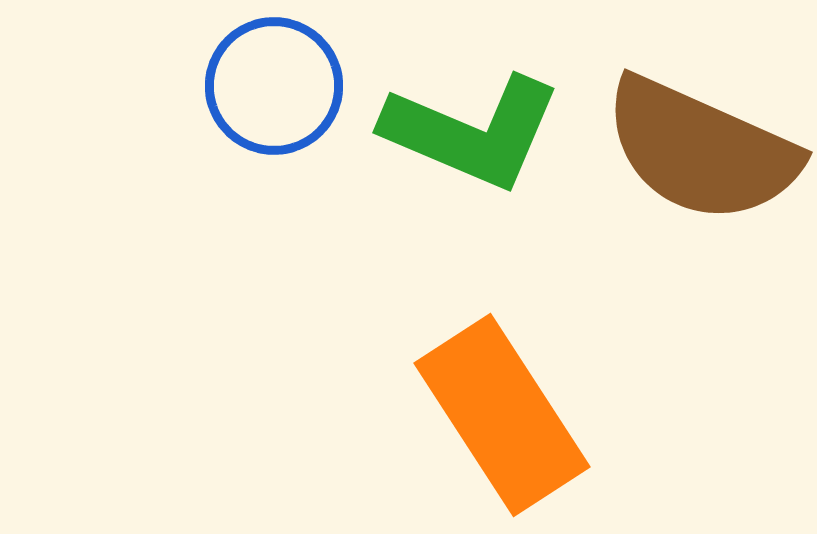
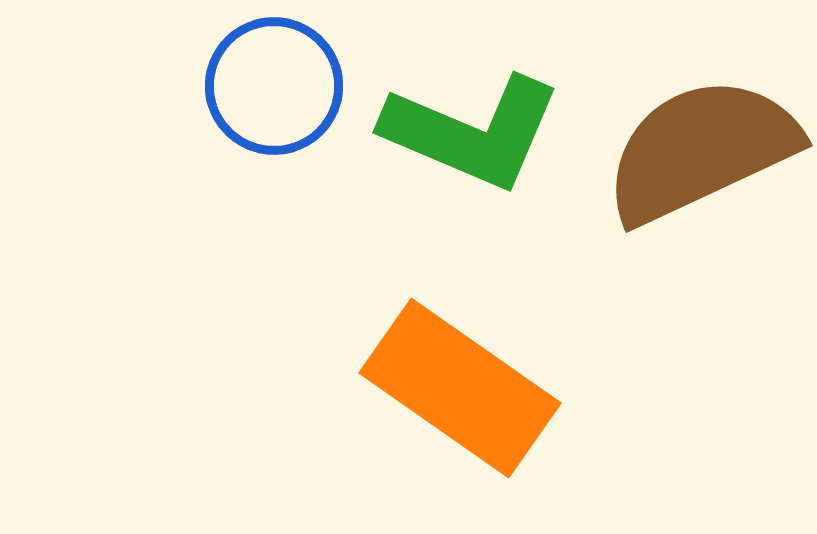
brown semicircle: rotated 131 degrees clockwise
orange rectangle: moved 42 px left, 27 px up; rotated 22 degrees counterclockwise
